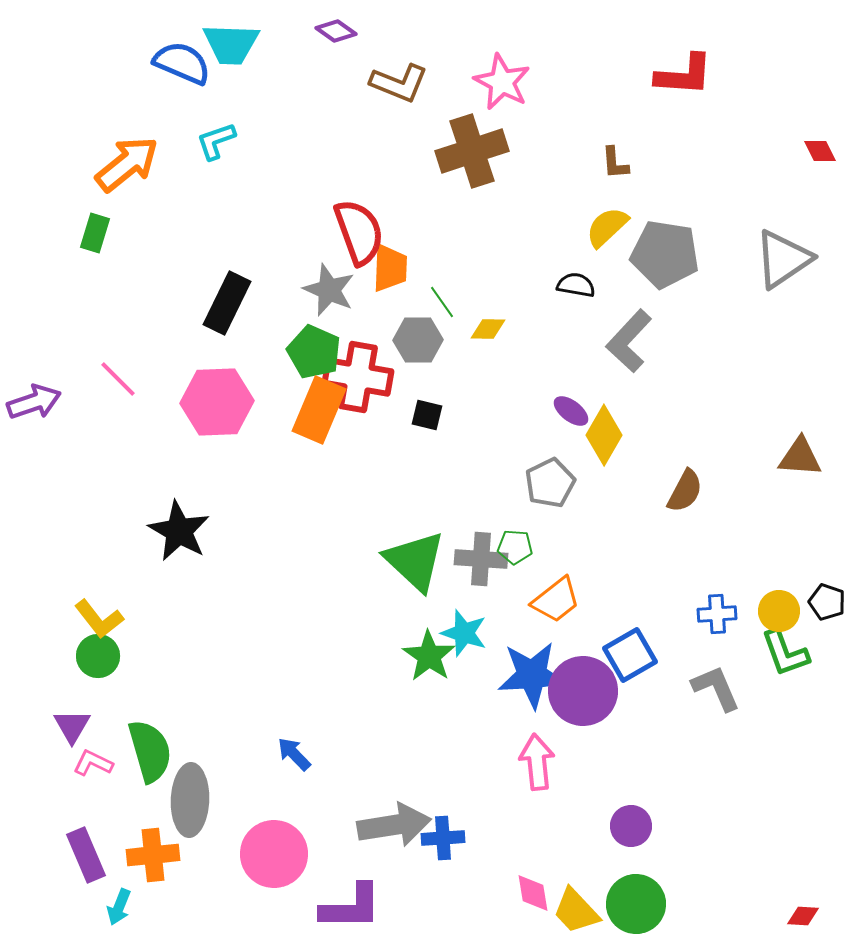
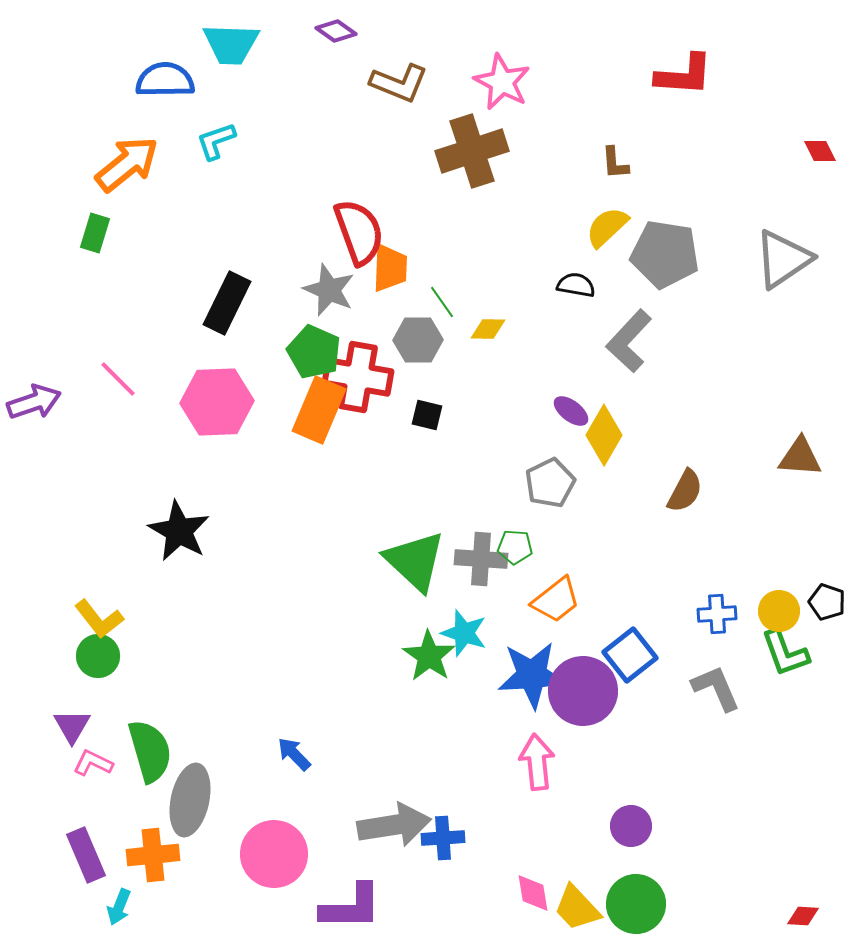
blue semicircle at (182, 63): moved 17 px left, 17 px down; rotated 24 degrees counterclockwise
blue square at (630, 655): rotated 8 degrees counterclockwise
gray ellipse at (190, 800): rotated 10 degrees clockwise
yellow trapezoid at (576, 911): moved 1 px right, 3 px up
